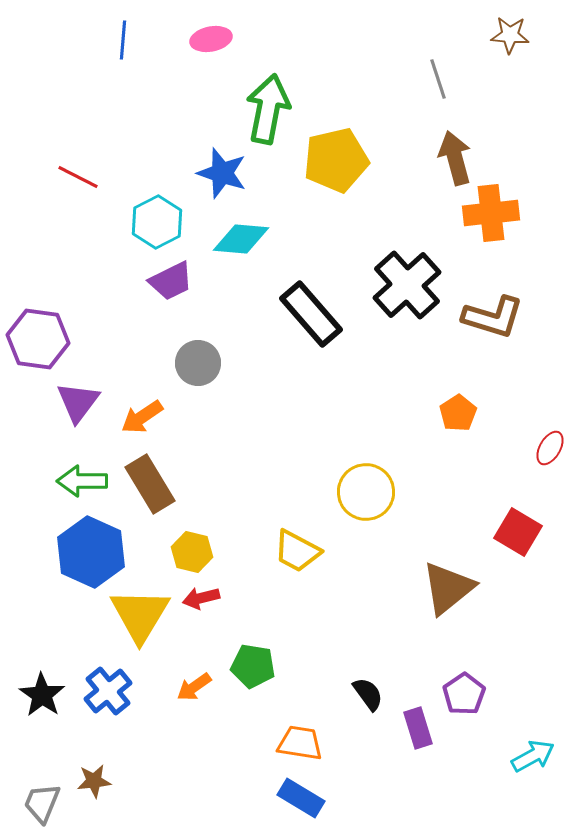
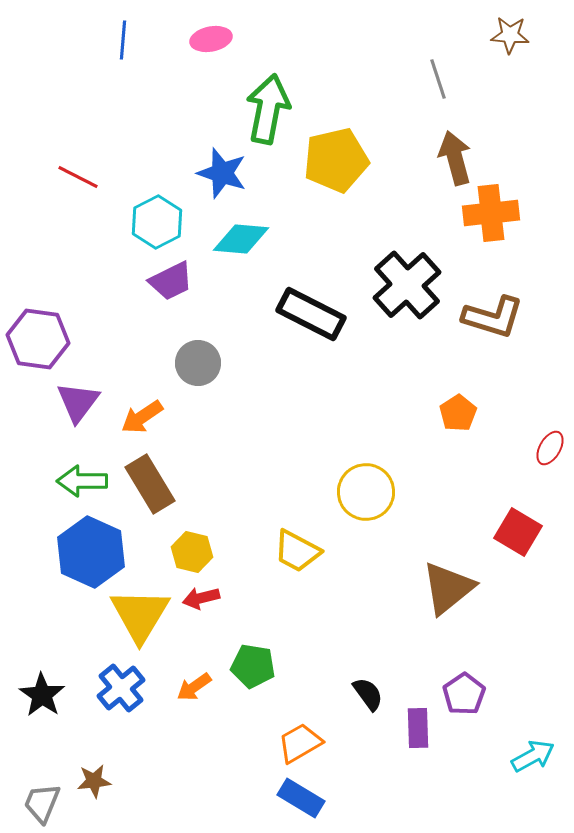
black rectangle at (311, 314): rotated 22 degrees counterclockwise
blue cross at (108, 691): moved 13 px right, 3 px up
purple rectangle at (418, 728): rotated 15 degrees clockwise
orange trapezoid at (300, 743): rotated 39 degrees counterclockwise
